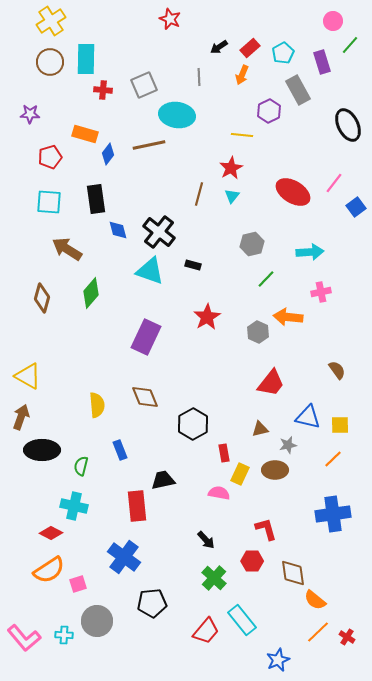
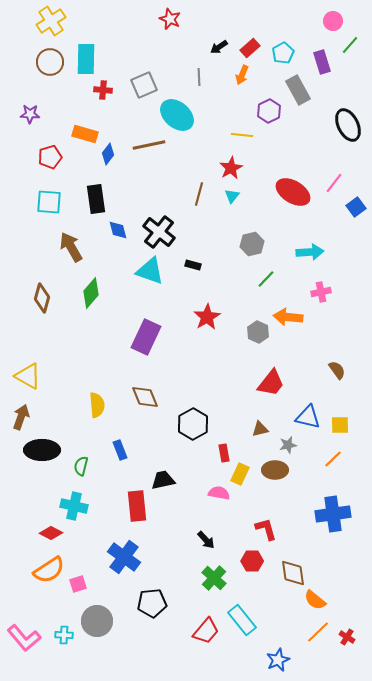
cyan ellipse at (177, 115): rotated 32 degrees clockwise
brown arrow at (67, 249): moved 4 px right, 2 px up; rotated 28 degrees clockwise
